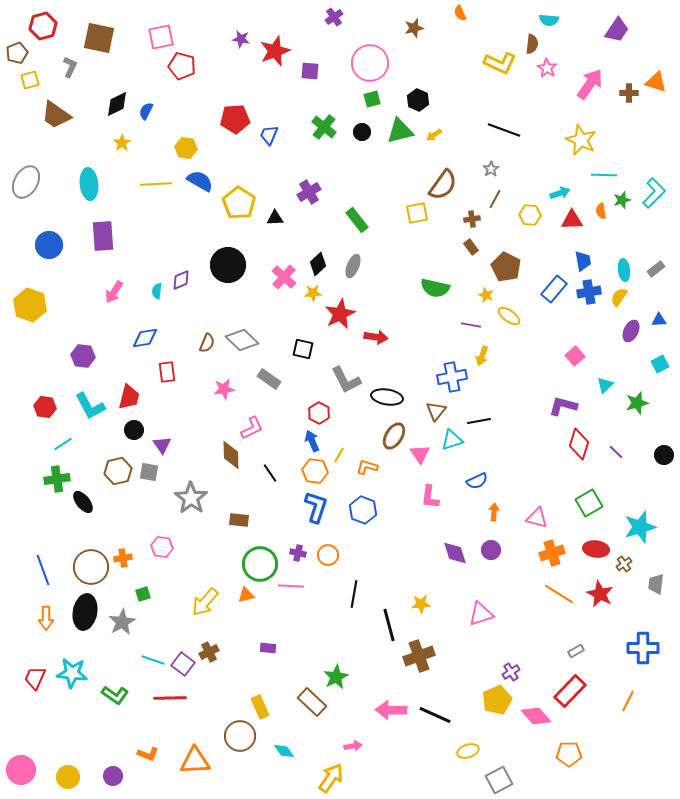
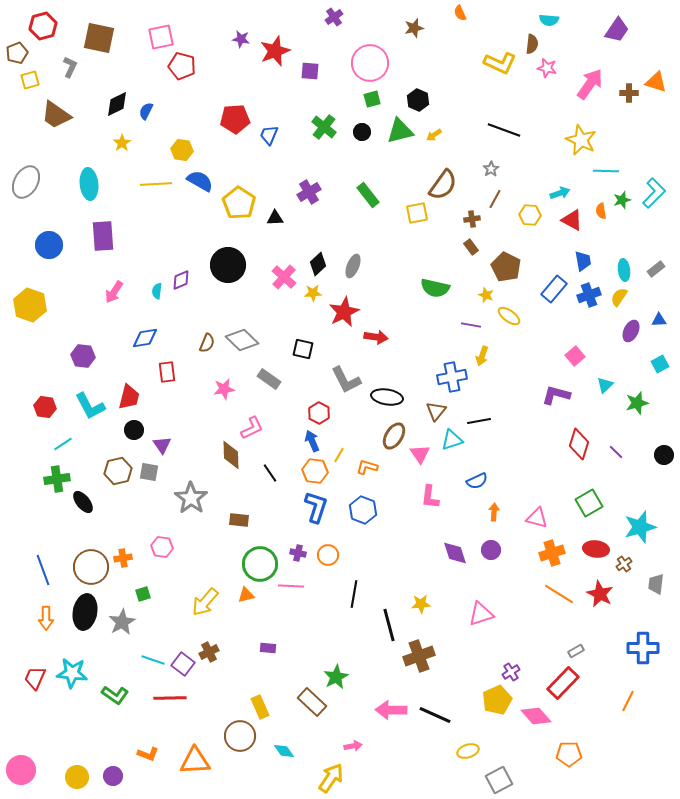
pink star at (547, 68): rotated 18 degrees counterclockwise
yellow hexagon at (186, 148): moved 4 px left, 2 px down
cyan line at (604, 175): moved 2 px right, 4 px up
green rectangle at (357, 220): moved 11 px right, 25 px up
red triangle at (572, 220): rotated 30 degrees clockwise
blue cross at (589, 292): moved 3 px down; rotated 10 degrees counterclockwise
red star at (340, 314): moved 4 px right, 2 px up
purple L-shape at (563, 406): moved 7 px left, 11 px up
red rectangle at (570, 691): moved 7 px left, 8 px up
yellow circle at (68, 777): moved 9 px right
